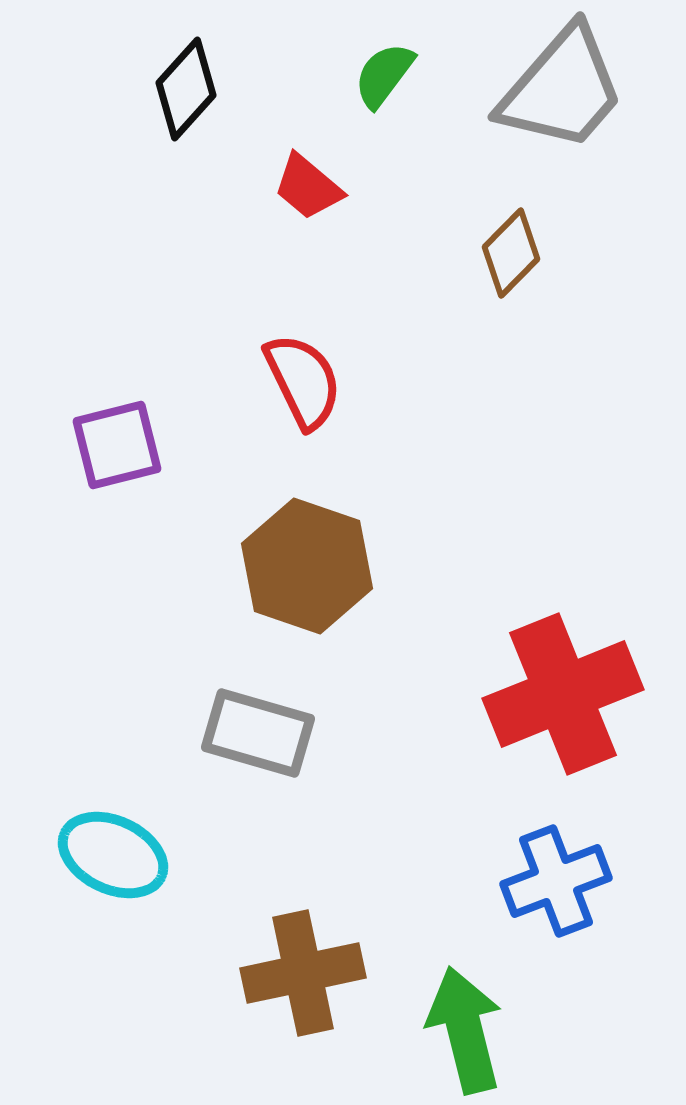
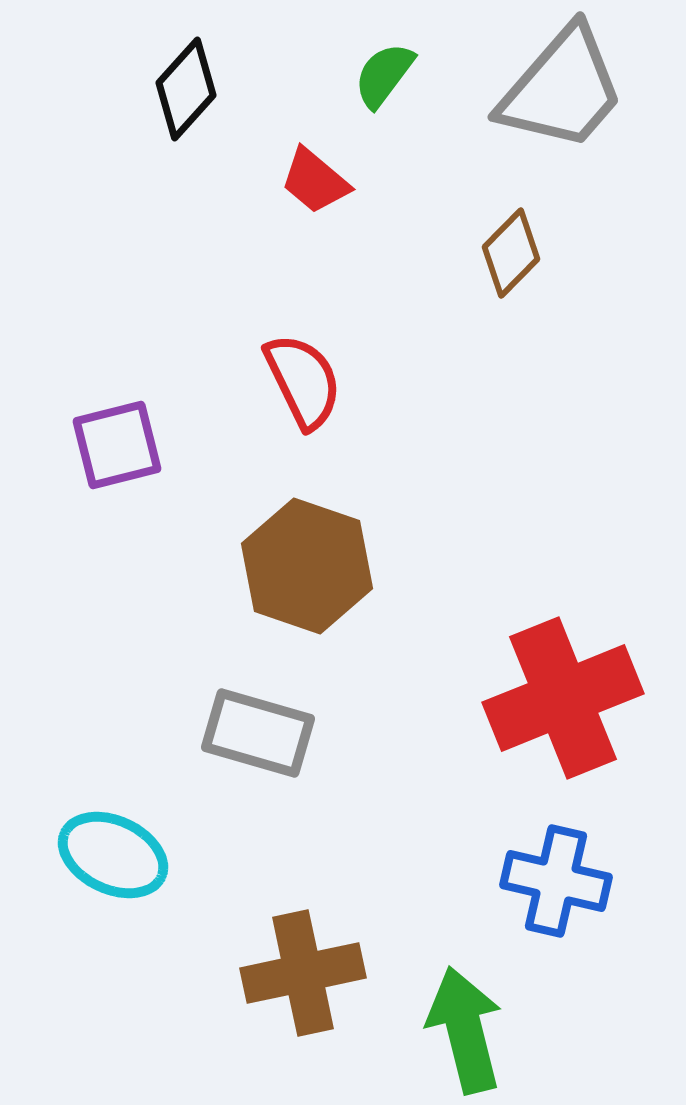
red trapezoid: moved 7 px right, 6 px up
red cross: moved 4 px down
blue cross: rotated 34 degrees clockwise
